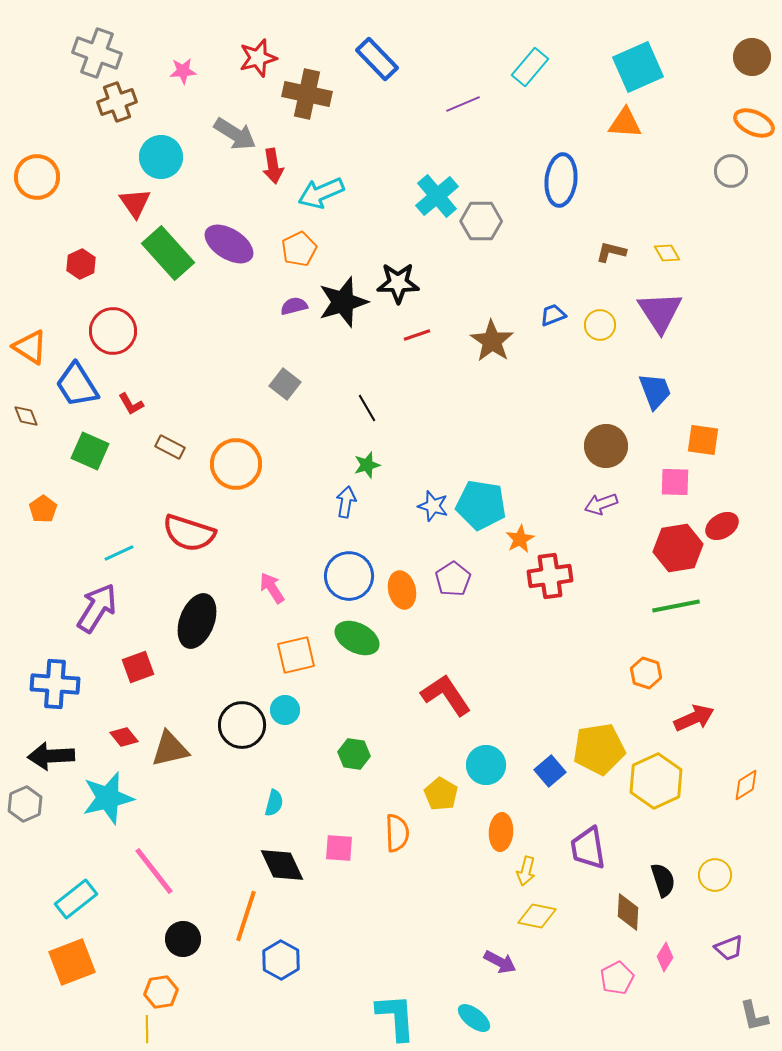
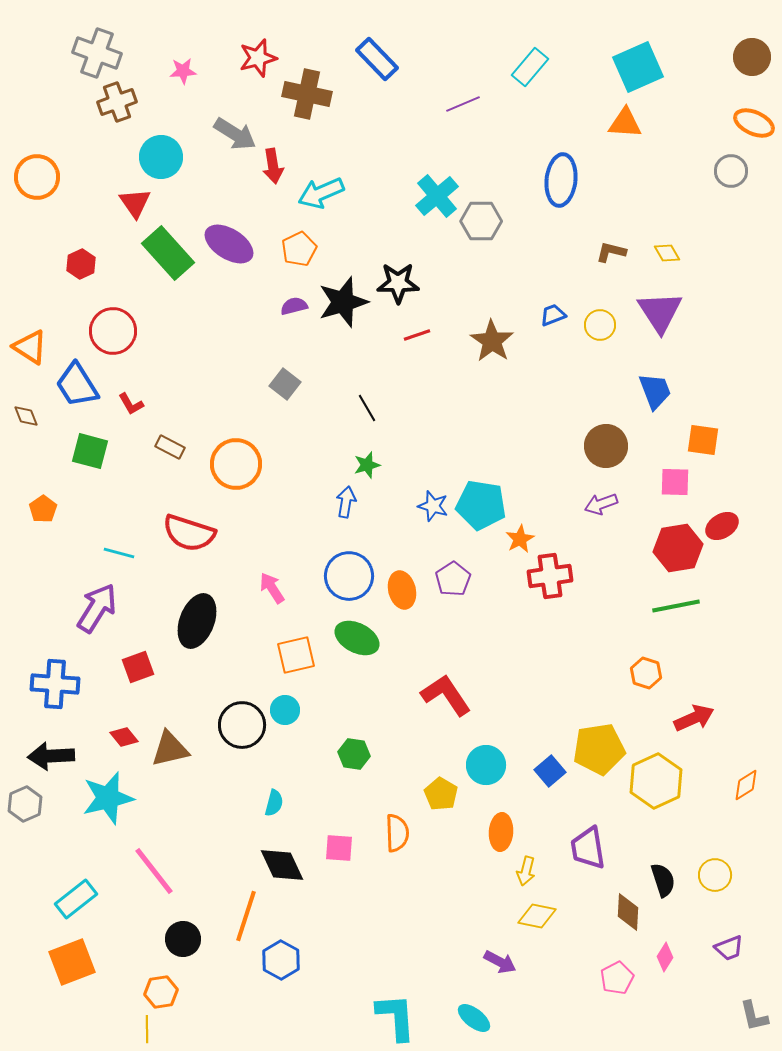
green square at (90, 451): rotated 9 degrees counterclockwise
cyan line at (119, 553): rotated 40 degrees clockwise
